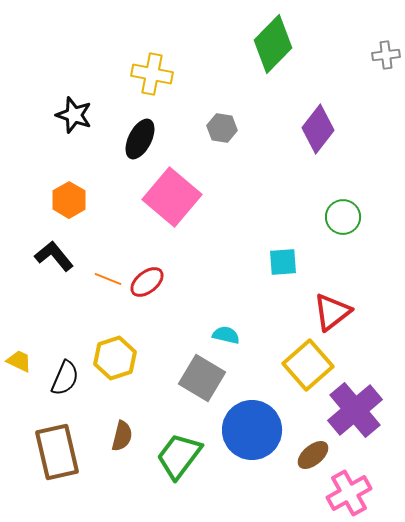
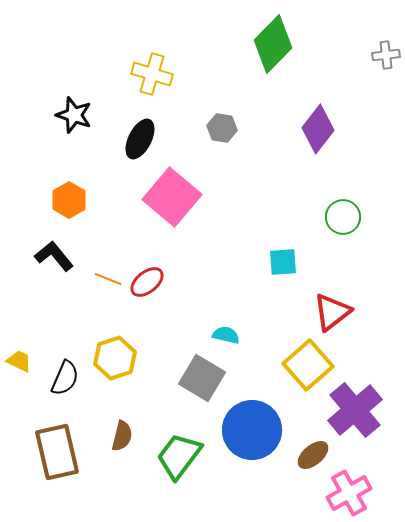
yellow cross: rotated 6 degrees clockwise
